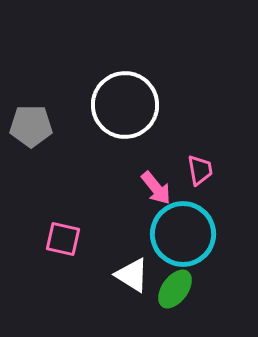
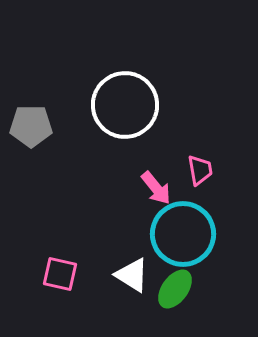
pink square: moved 3 px left, 35 px down
